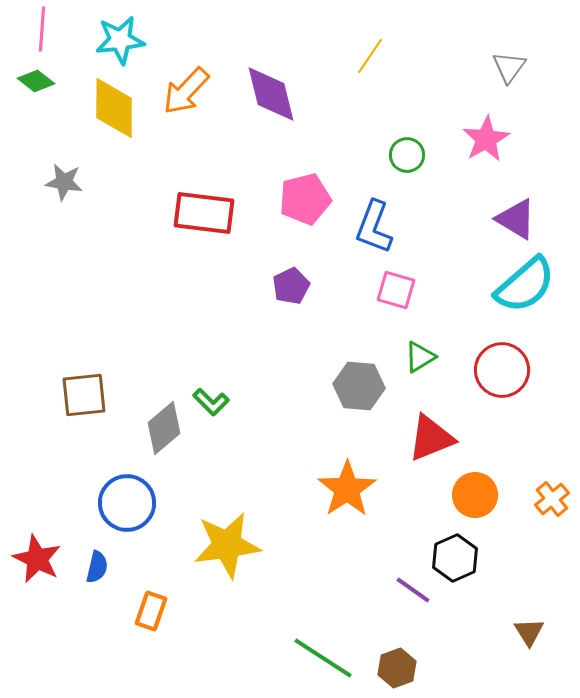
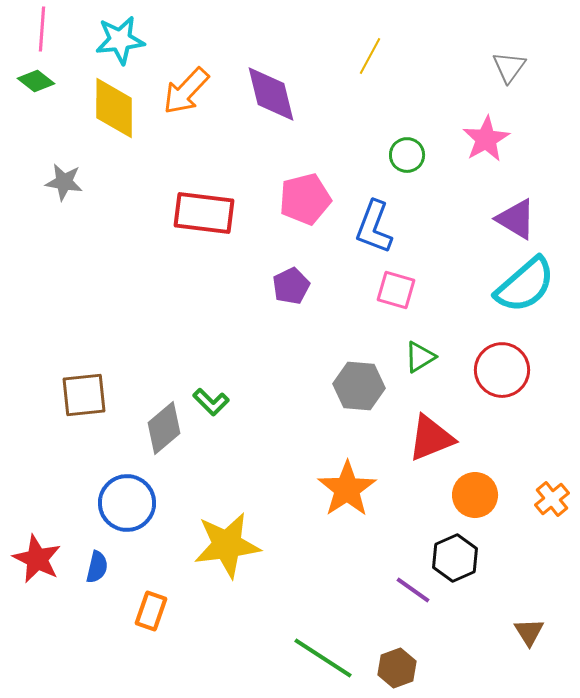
yellow line: rotated 6 degrees counterclockwise
